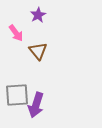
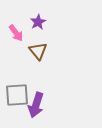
purple star: moved 7 px down
